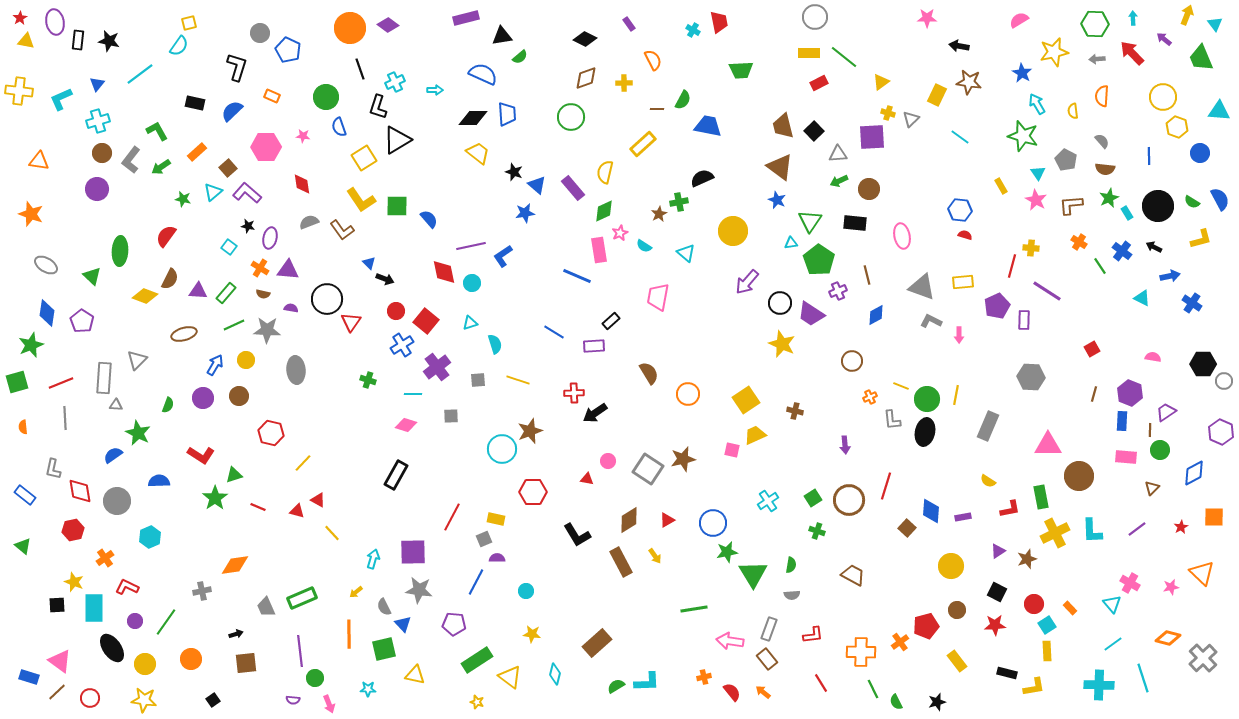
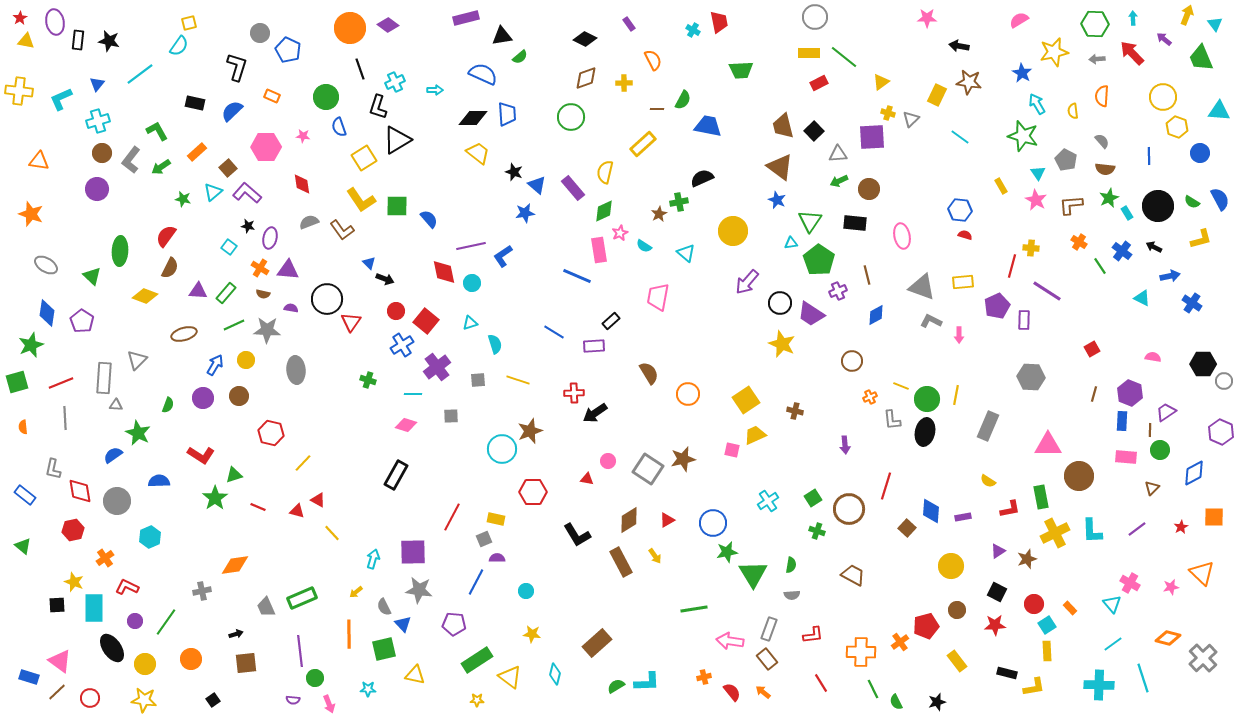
brown semicircle at (170, 279): moved 11 px up
brown circle at (849, 500): moved 9 px down
yellow star at (477, 702): moved 2 px up; rotated 16 degrees counterclockwise
